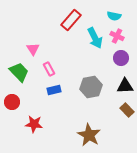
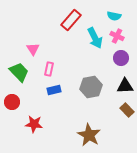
pink rectangle: rotated 40 degrees clockwise
